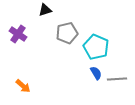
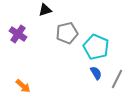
gray line: rotated 60 degrees counterclockwise
